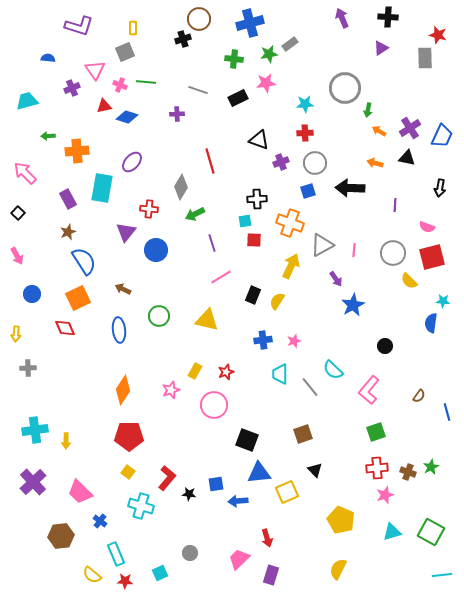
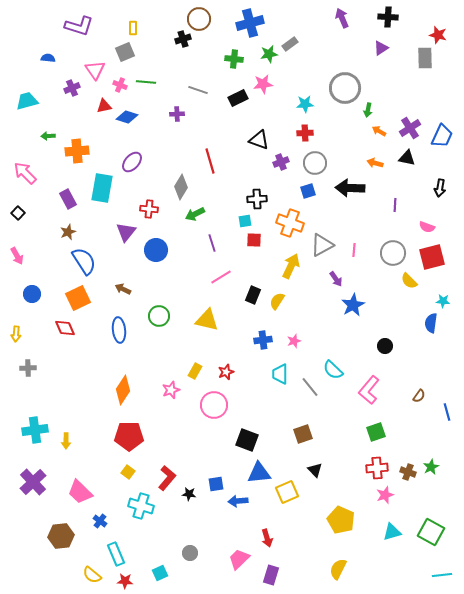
pink star at (266, 83): moved 3 px left, 1 px down
